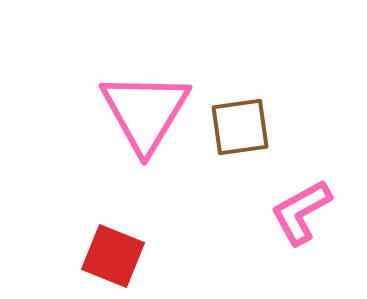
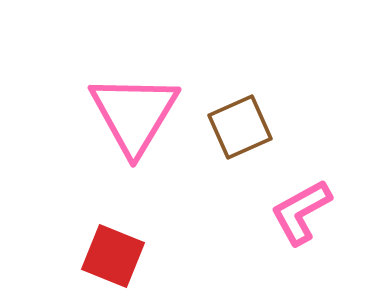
pink triangle: moved 11 px left, 2 px down
brown square: rotated 16 degrees counterclockwise
